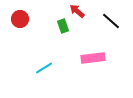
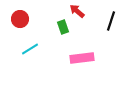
black line: rotated 66 degrees clockwise
green rectangle: moved 1 px down
pink rectangle: moved 11 px left
cyan line: moved 14 px left, 19 px up
